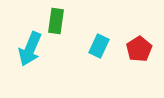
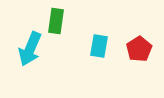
cyan rectangle: rotated 15 degrees counterclockwise
